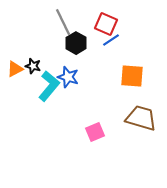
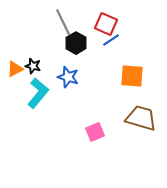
cyan L-shape: moved 11 px left, 7 px down
